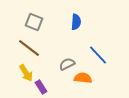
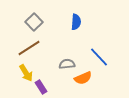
gray square: rotated 24 degrees clockwise
brown line: rotated 70 degrees counterclockwise
blue line: moved 1 px right, 2 px down
gray semicircle: rotated 21 degrees clockwise
orange semicircle: rotated 150 degrees clockwise
